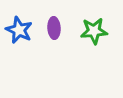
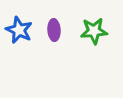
purple ellipse: moved 2 px down
